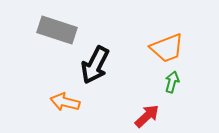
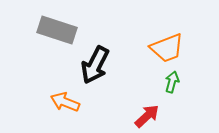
orange arrow: rotated 8 degrees clockwise
